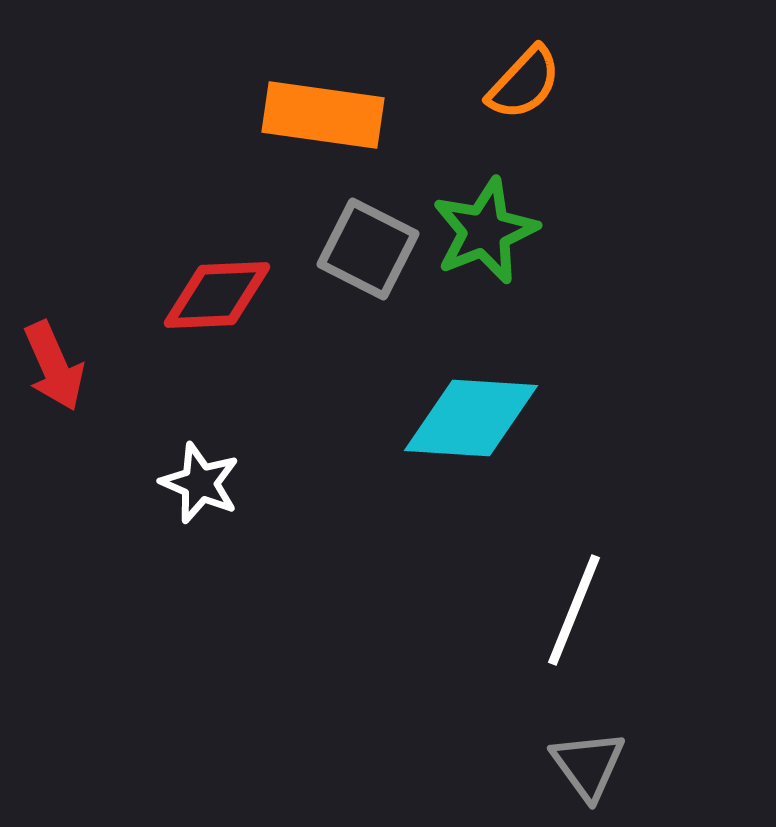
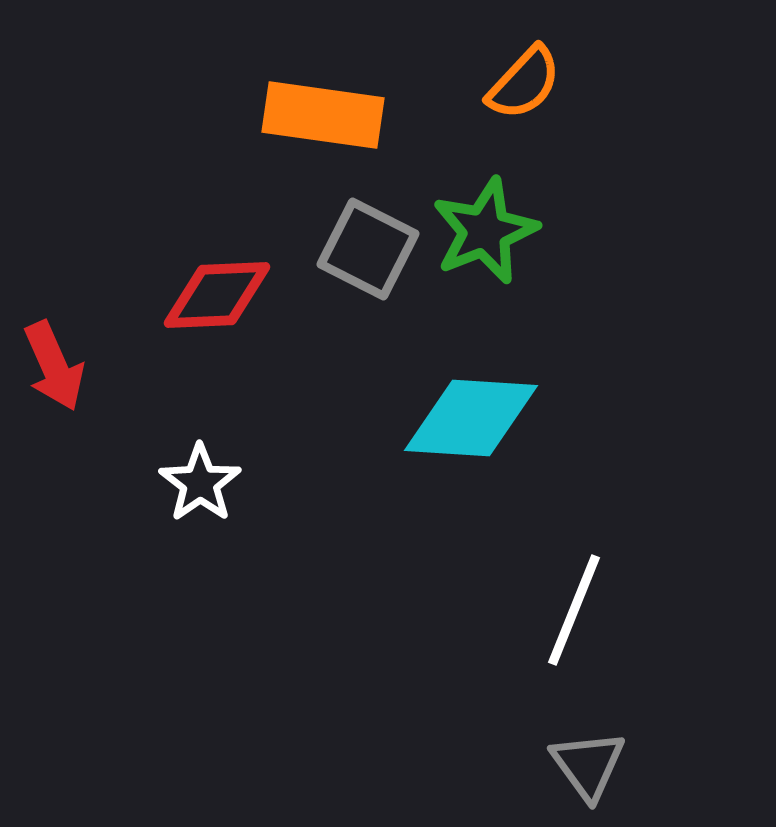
white star: rotated 14 degrees clockwise
